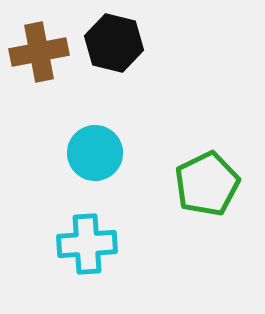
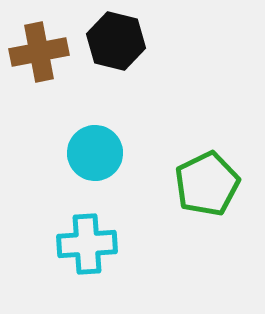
black hexagon: moved 2 px right, 2 px up
